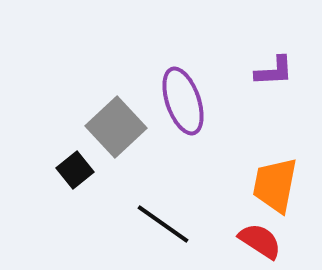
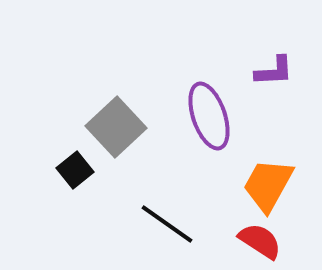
purple ellipse: moved 26 px right, 15 px down
orange trapezoid: moved 7 px left; rotated 18 degrees clockwise
black line: moved 4 px right
